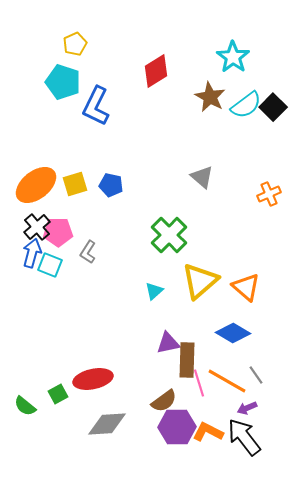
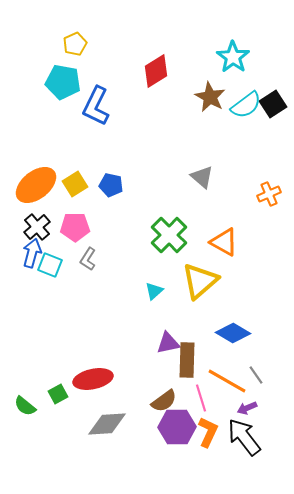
cyan pentagon: rotated 8 degrees counterclockwise
black square: moved 3 px up; rotated 12 degrees clockwise
yellow square: rotated 15 degrees counterclockwise
pink pentagon: moved 17 px right, 5 px up
gray L-shape: moved 7 px down
orange triangle: moved 22 px left, 45 px up; rotated 12 degrees counterclockwise
pink line: moved 2 px right, 15 px down
orange L-shape: rotated 88 degrees clockwise
